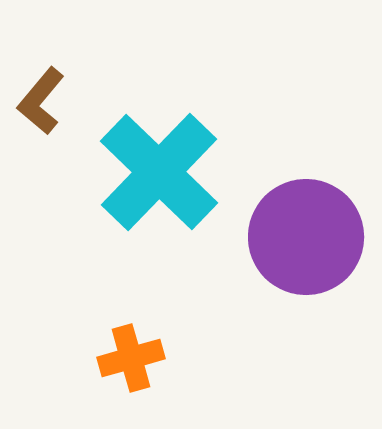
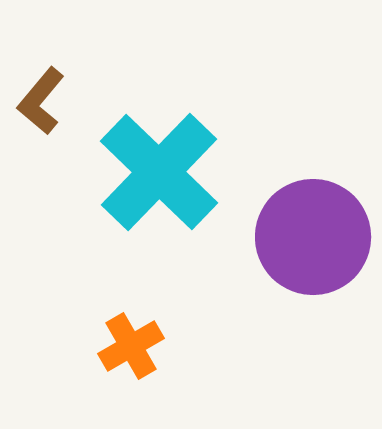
purple circle: moved 7 px right
orange cross: moved 12 px up; rotated 14 degrees counterclockwise
